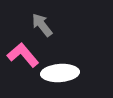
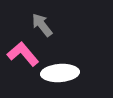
pink L-shape: moved 1 px up
